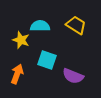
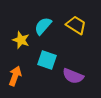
cyan semicircle: moved 3 px right; rotated 48 degrees counterclockwise
orange arrow: moved 2 px left, 2 px down
